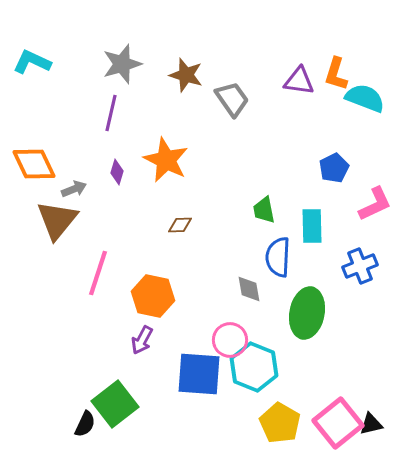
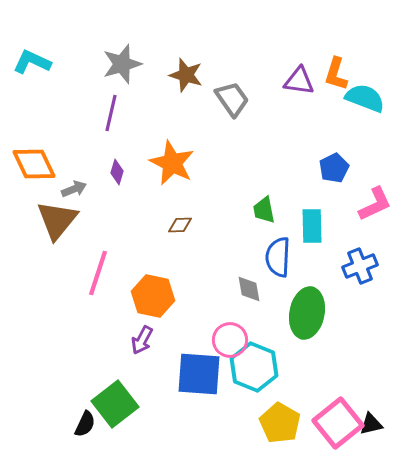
orange star: moved 6 px right, 3 px down
